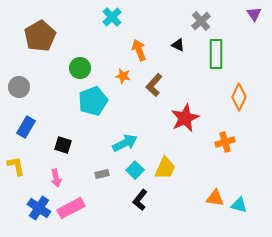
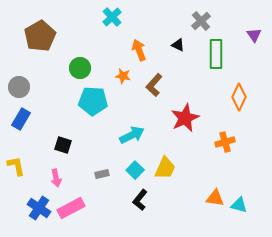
purple triangle: moved 21 px down
cyan pentagon: rotated 24 degrees clockwise
blue rectangle: moved 5 px left, 8 px up
cyan arrow: moved 7 px right, 8 px up
